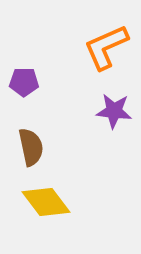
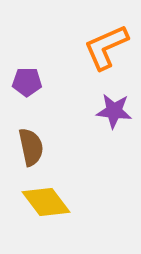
purple pentagon: moved 3 px right
